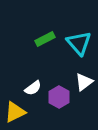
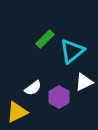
green rectangle: rotated 18 degrees counterclockwise
cyan triangle: moved 7 px left, 8 px down; rotated 32 degrees clockwise
white triangle: rotated 12 degrees clockwise
yellow triangle: moved 2 px right
